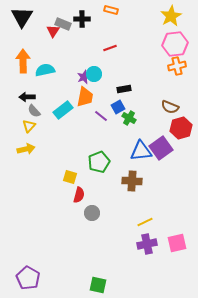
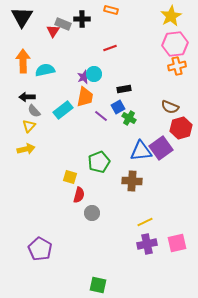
purple pentagon: moved 12 px right, 29 px up
